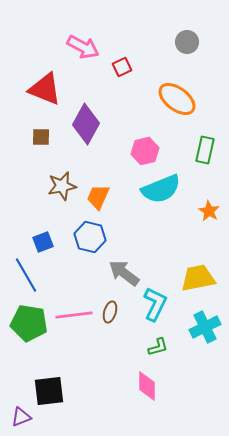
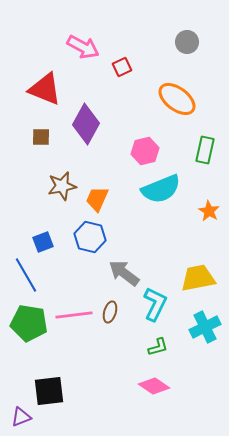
orange trapezoid: moved 1 px left, 2 px down
pink diamond: moved 7 px right; rotated 56 degrees counterclockwise
